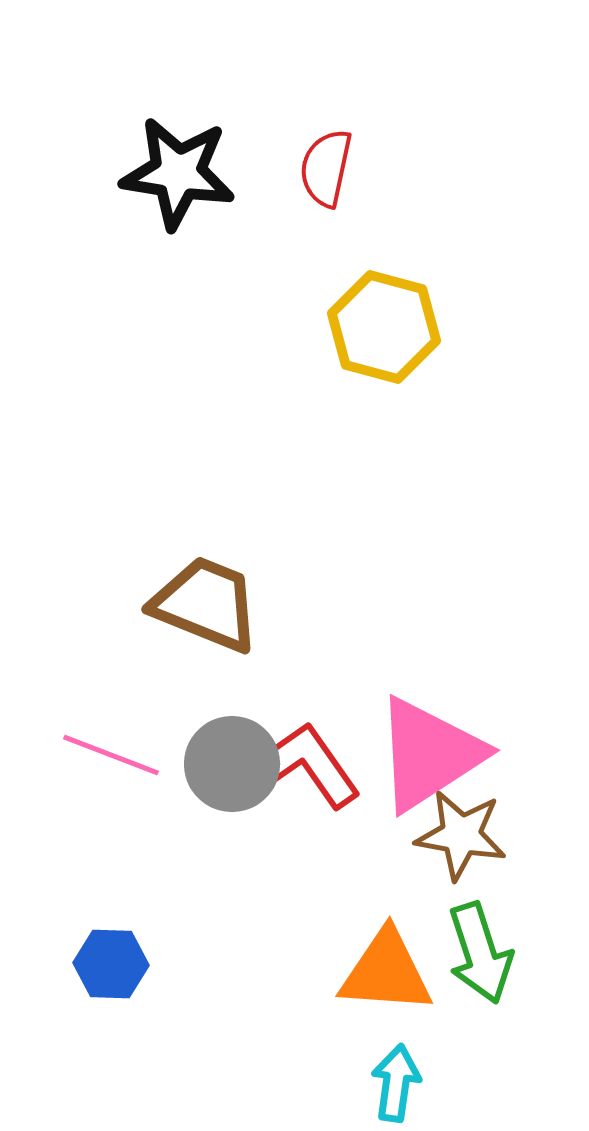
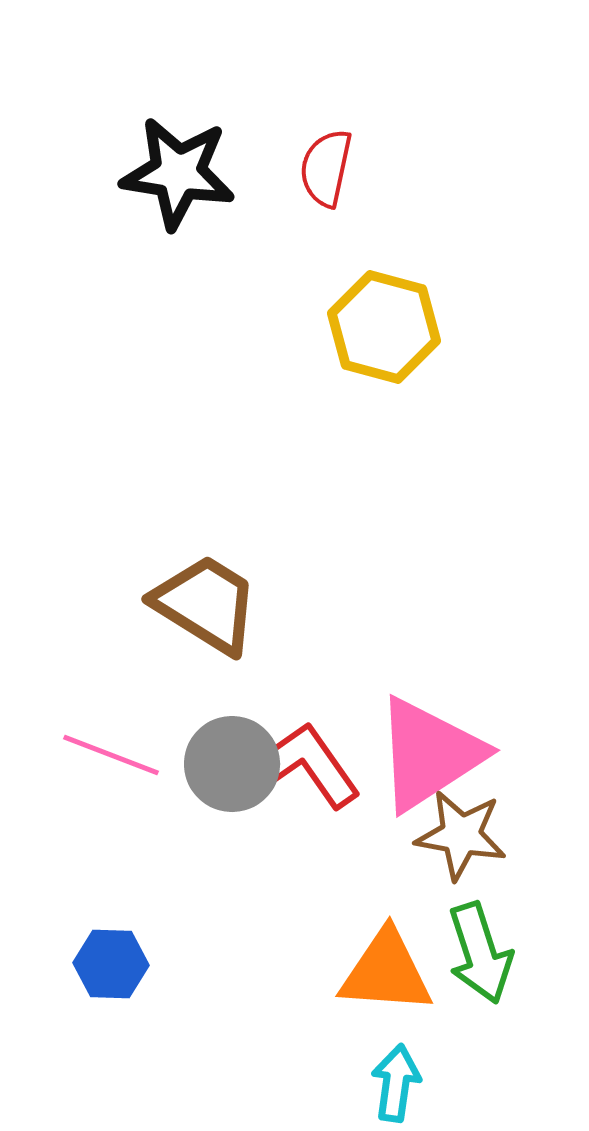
brown trapezoid: rotated 10 degrees clockwise
